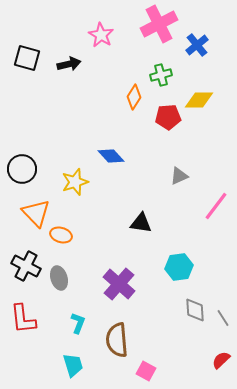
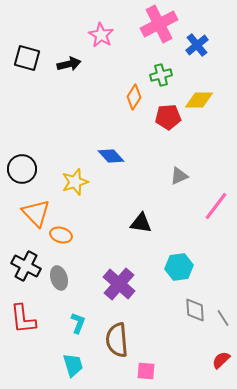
pink square: rotated 24 degrees counterclockwise
